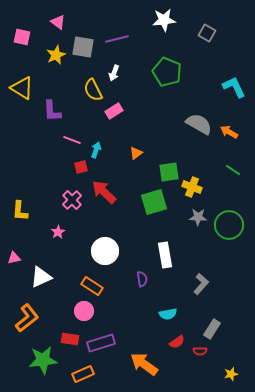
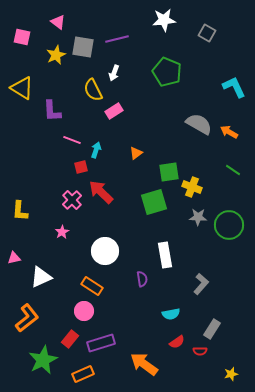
red arrow at (104, 192): moved 3 px left
pink star at (58, 232): moved 4 px right
cyan semicircle at (168, 314): moved 3 px right
red rectangle at (70, 339): rotated 60 degrees counterclockwise
green star at (43, 360): rotated 20 degrees counterclockwise
